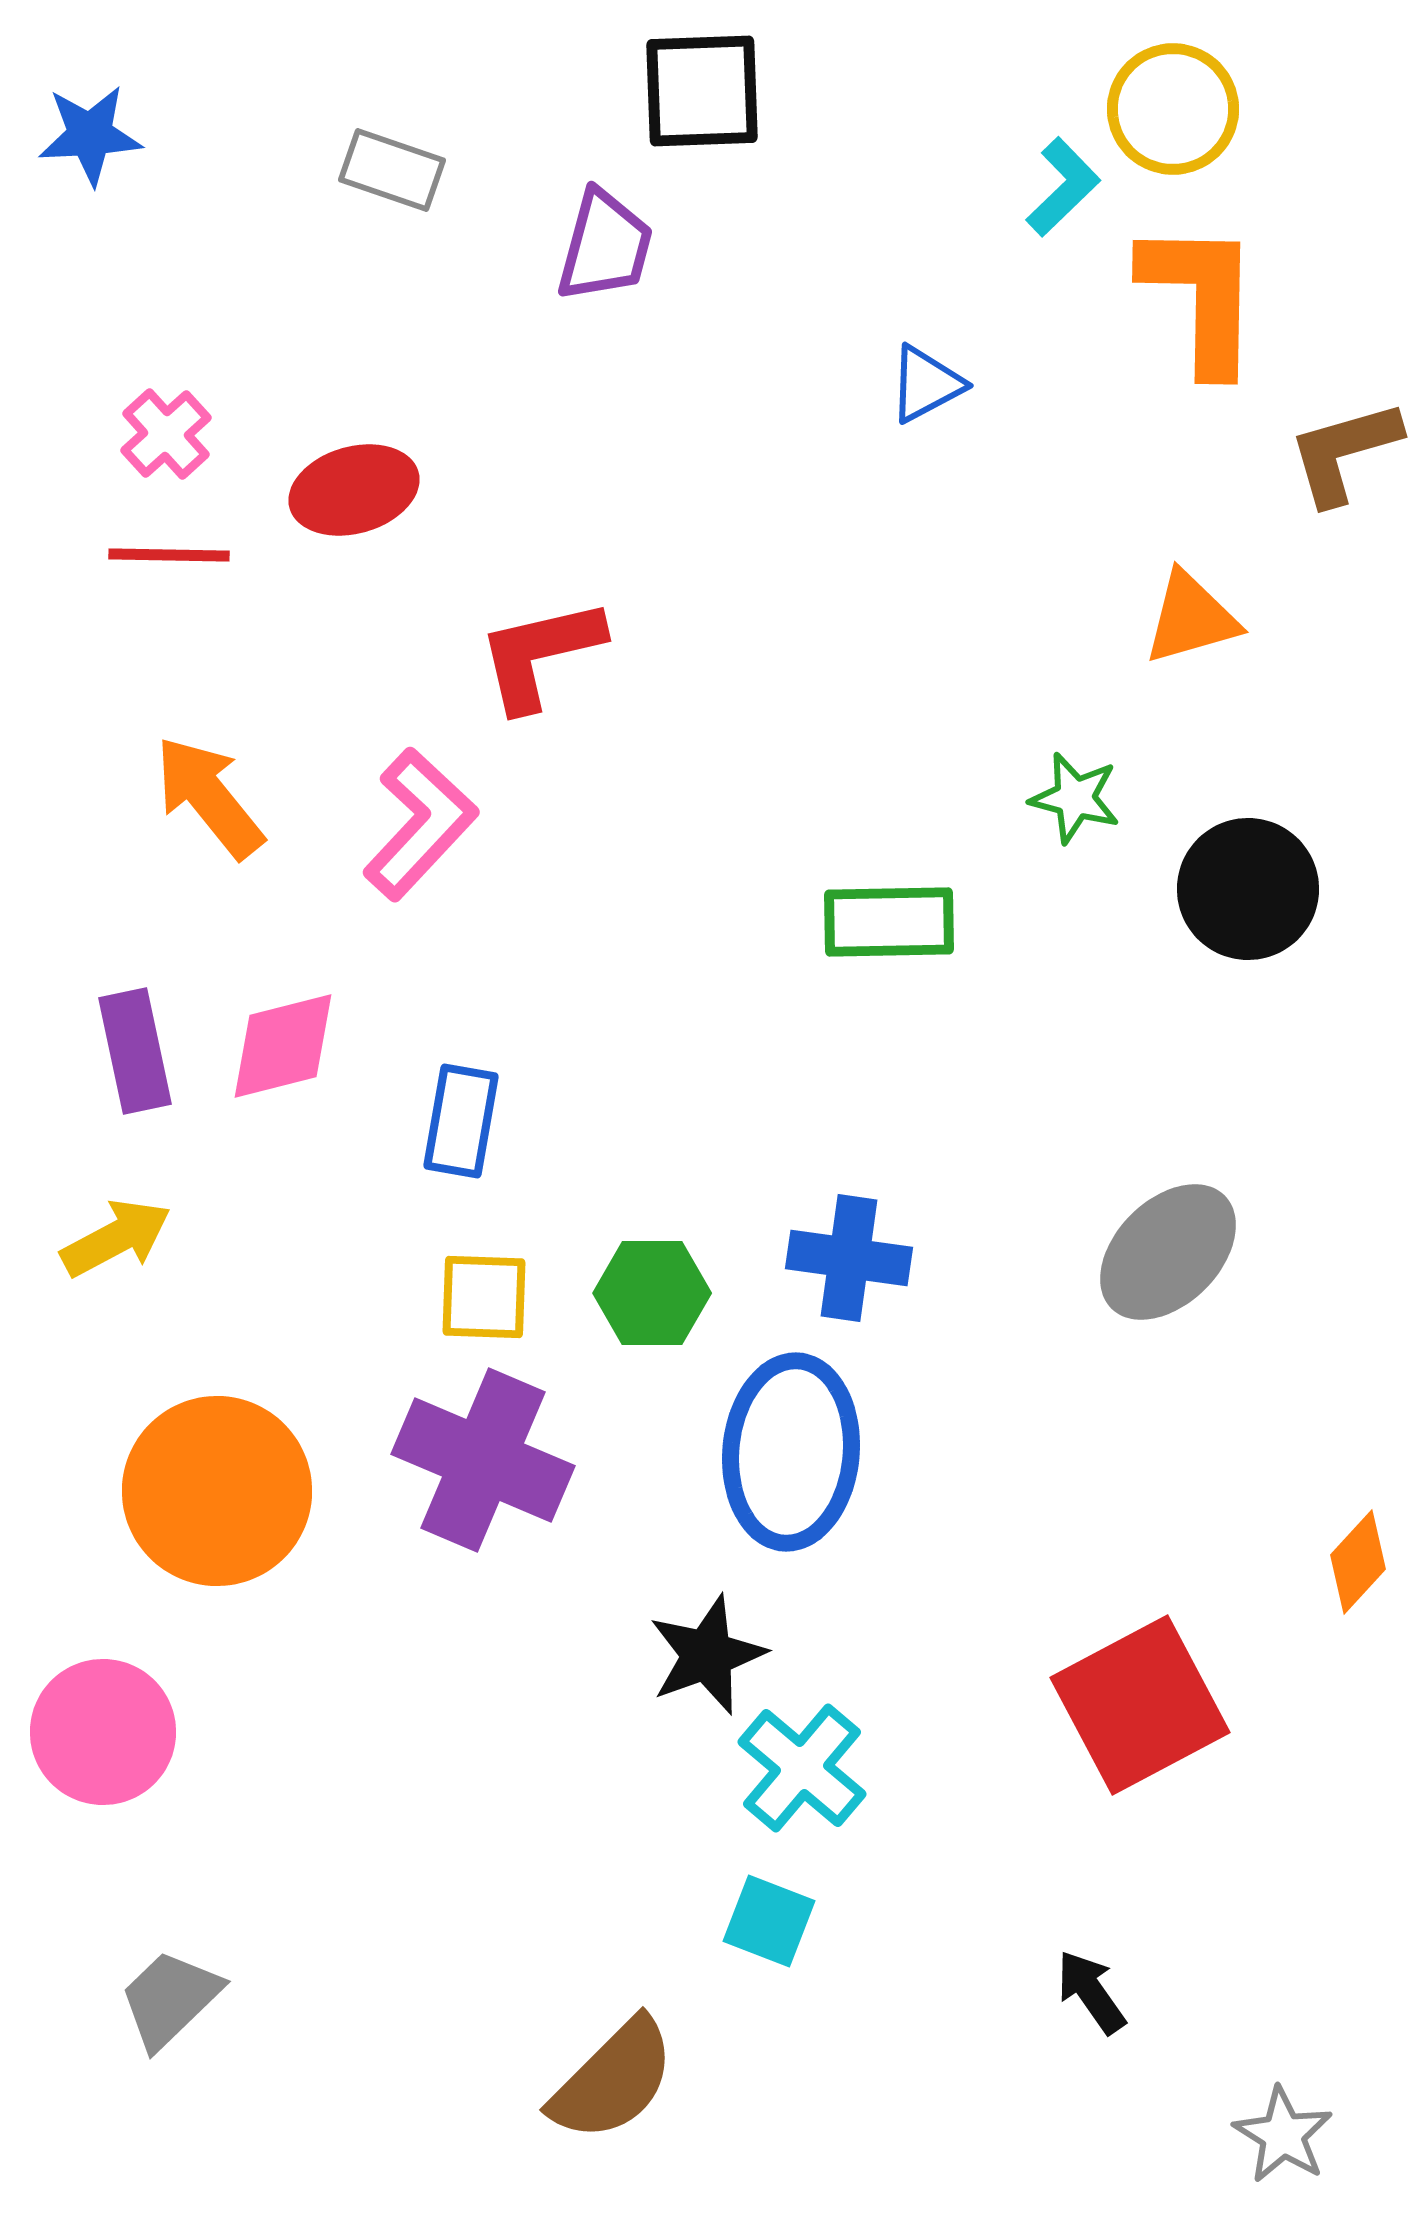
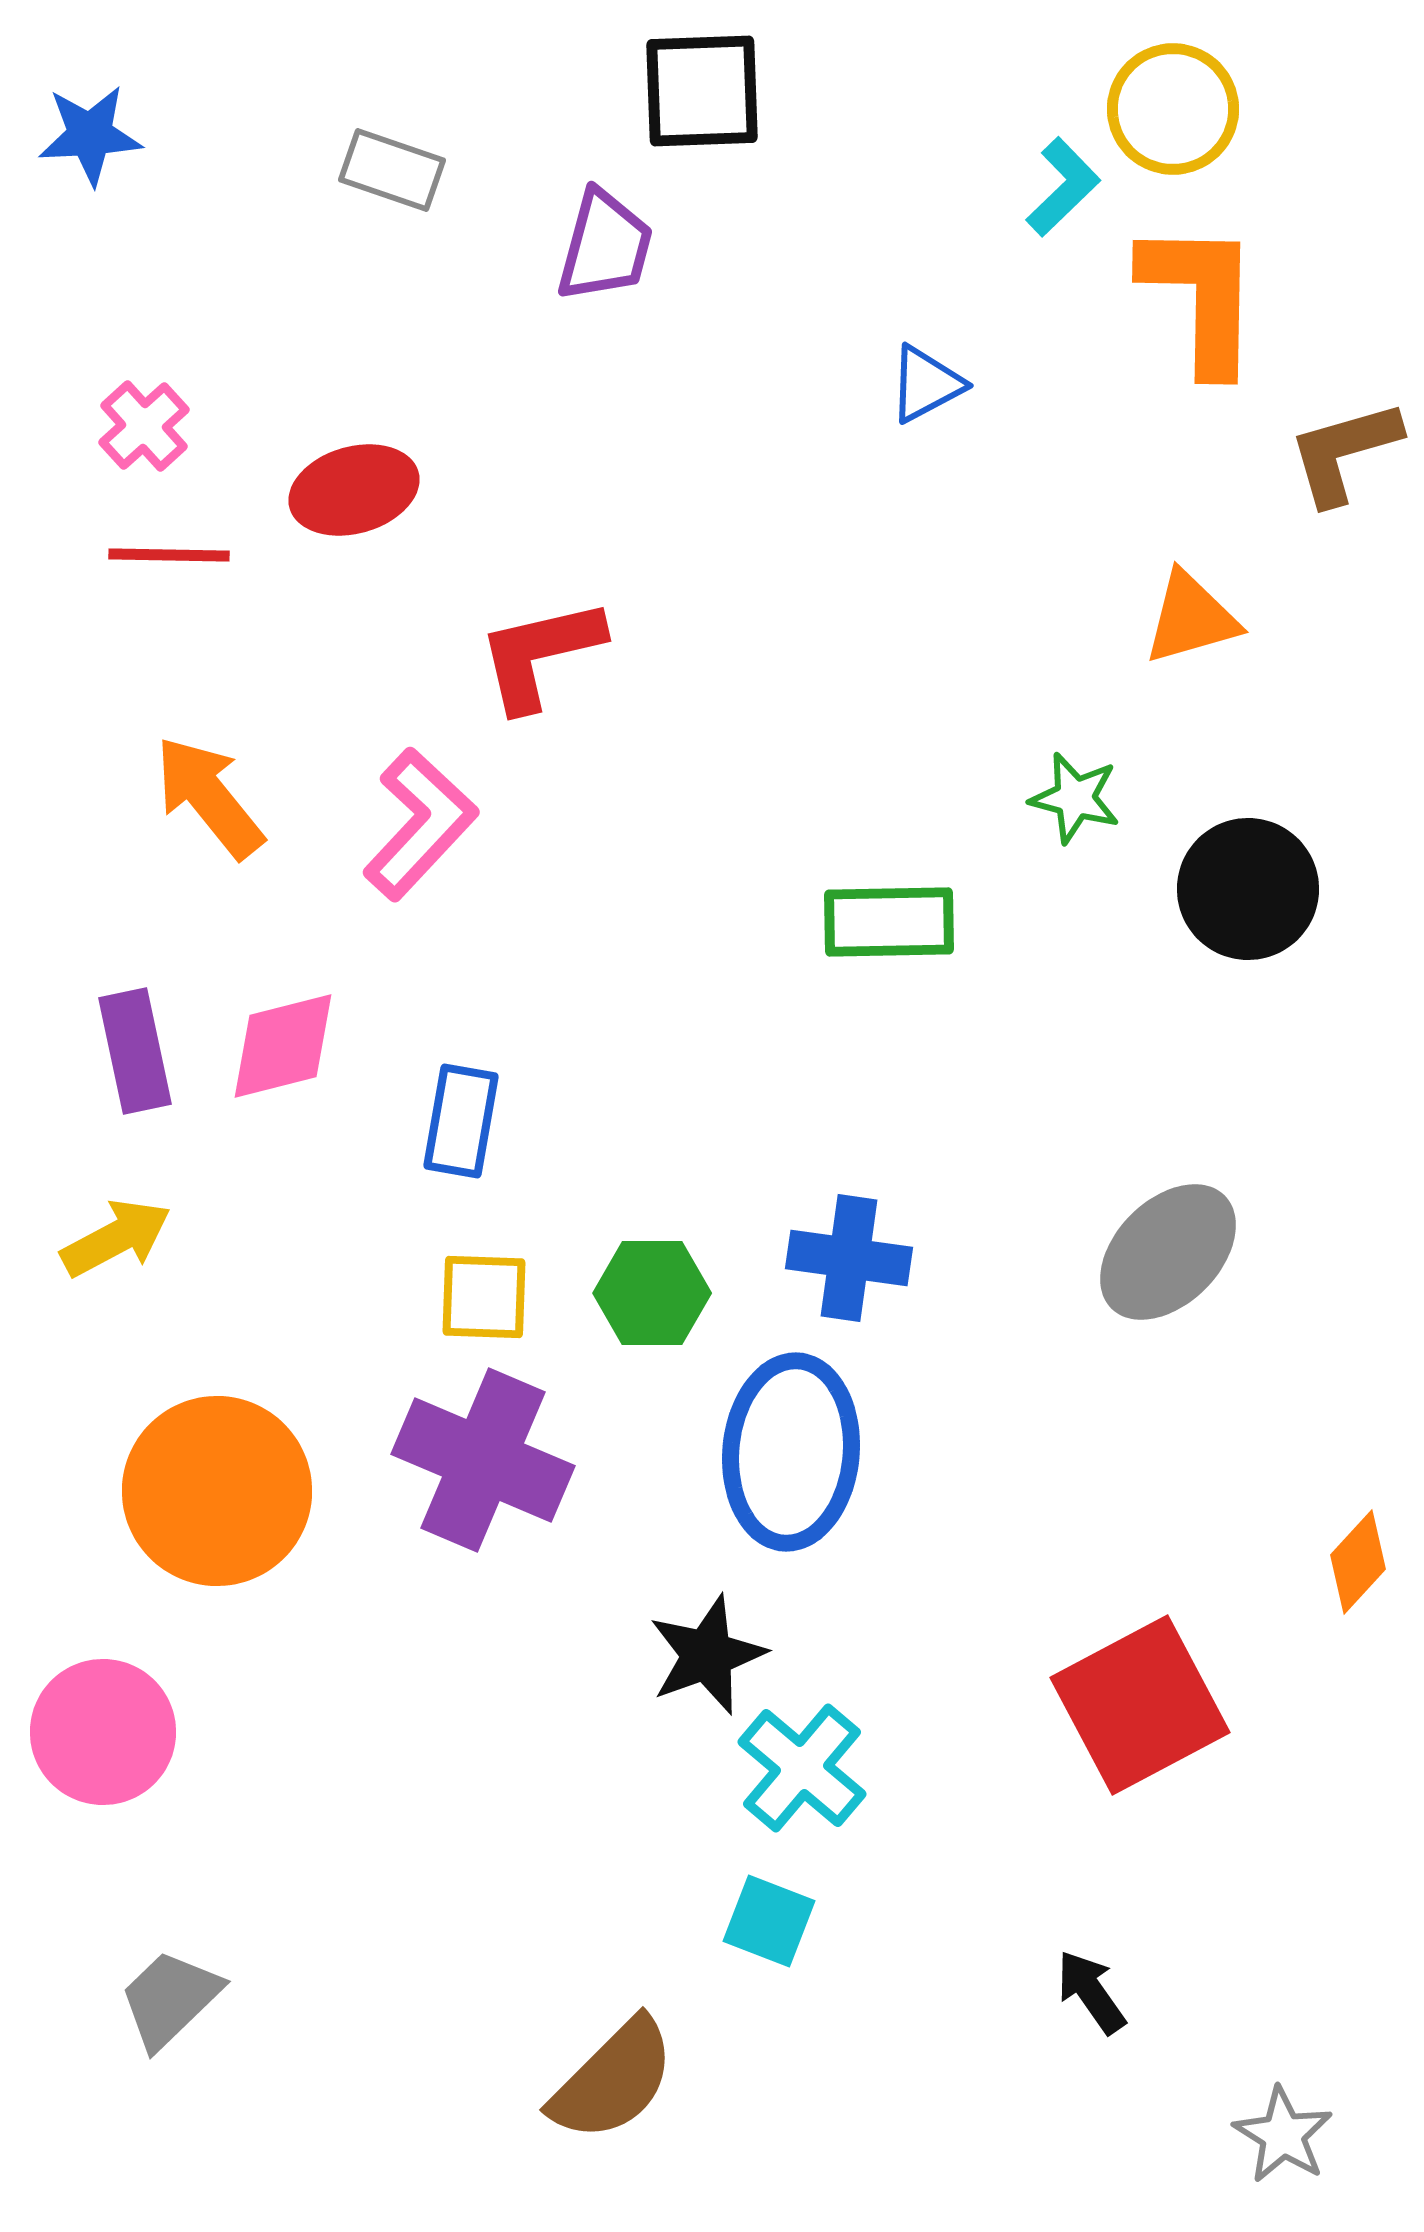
pink cross: moved 22 px left, 8 px up
